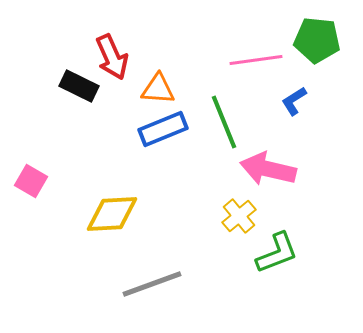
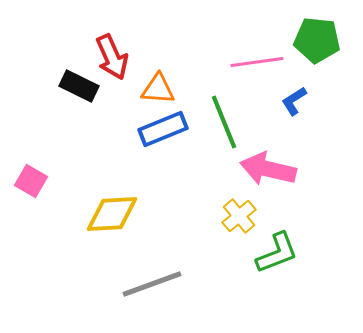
pink line: moved 1 px right, 2 px down
